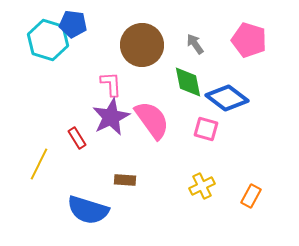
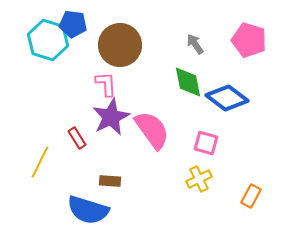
brown circle: moved 22 px left
pink L-shape: moved 5 px left
pink semicircle: moved 10 px down
pink square: moved 14 px down
yellow line: moved 1 px right, 2 px up
brown rectangle: moved 15 px left, 1 px down
yellow cross: moved 3 px left, 7 px up
